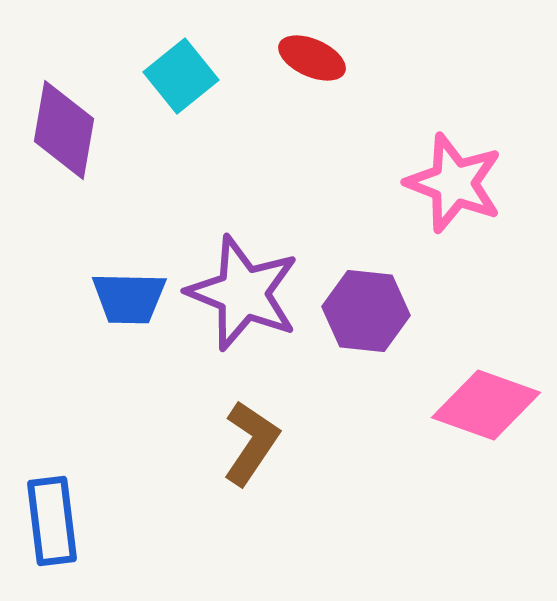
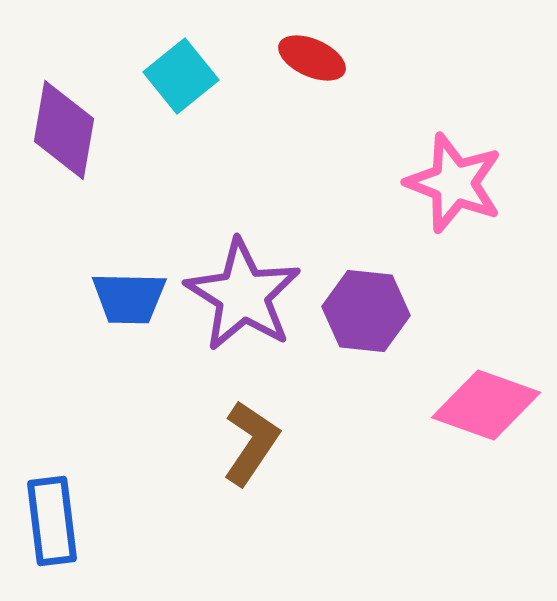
purple star: moved 2 px down; rotated 10 degrees clockwise
